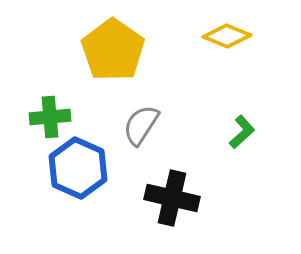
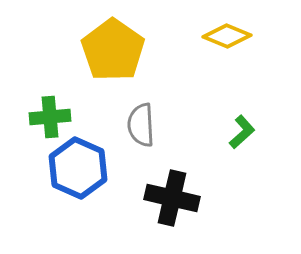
gray semicircle: rotated 36 degrees counterclockwise
